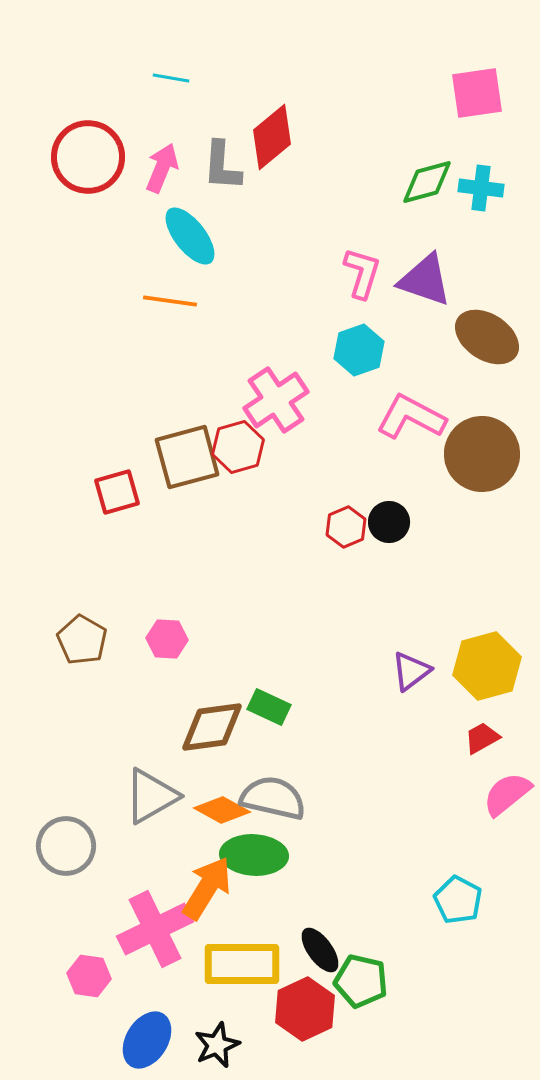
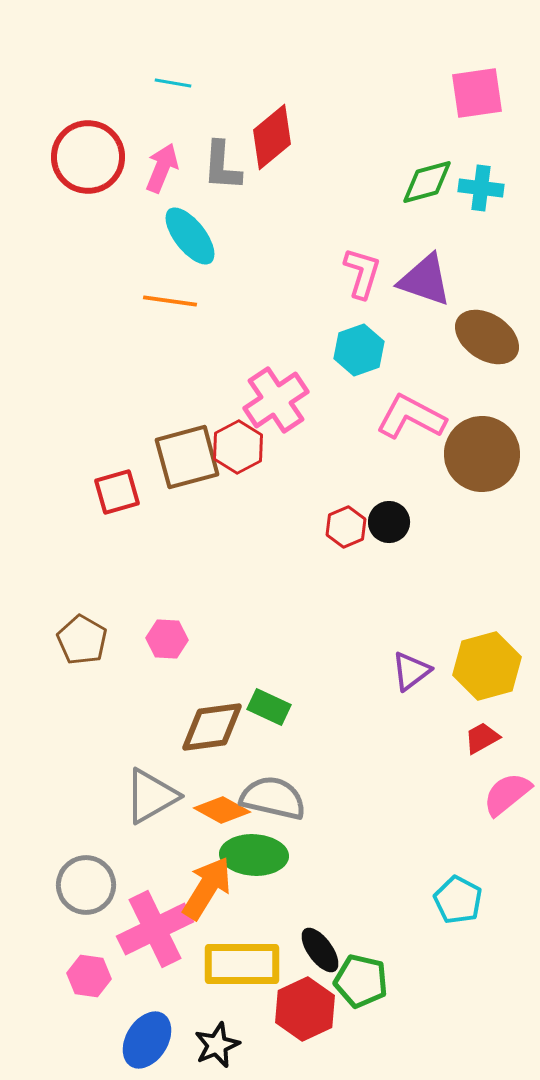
cyan line at (171, 78): moved 2 px right, 5 px down
red hexagon at (238, 447): rotated 12 degrees counterclockwise
gray circle at (66, 846): moved 20 px right, 39 px down
